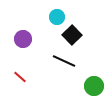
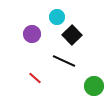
purple circle: moved 9 px right, 5 px up
red line: moved 15 px right, 1 px down
